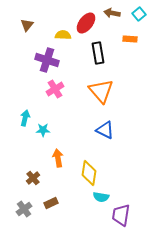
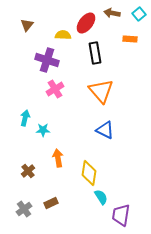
black rectangle: moved 3 px left
brown cross: moved 5 px left, 7 px up
cyan semicircle: rotated 133 degrees counterclockwise
